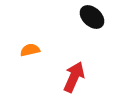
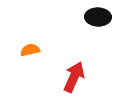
black ellipse: moved 6 px right; rotated 40 degrees counterclockwise
